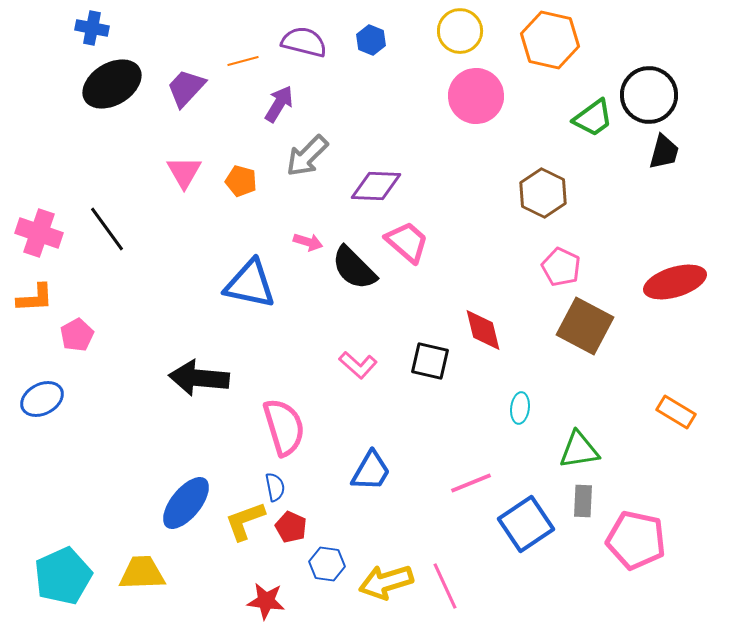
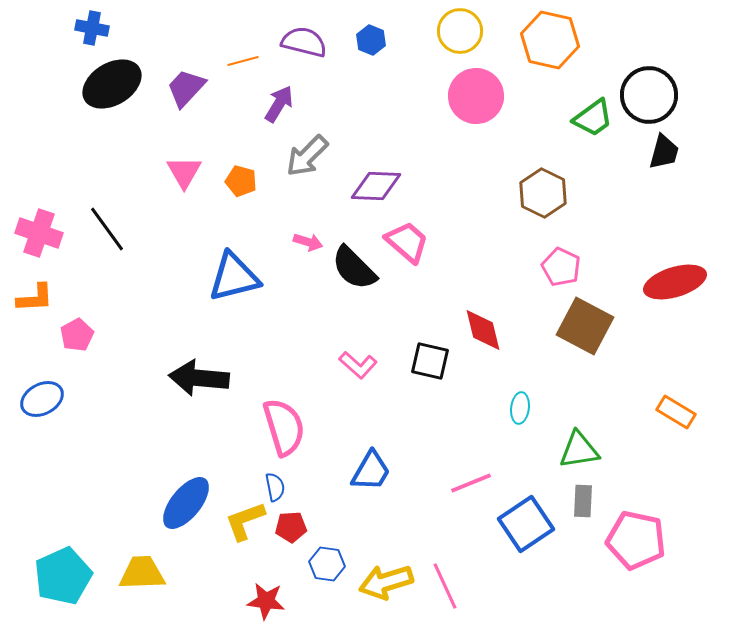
blue triangle at (250, 284): moved 16 px left, 7 px up; rotated 26 degrees counterclockwise
red pentagon at (291, 527): rotated 28 degrees counterclockwise
